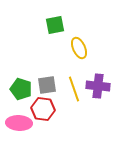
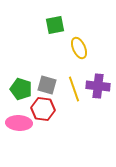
gray square: rotated 24 degrees clockwise
